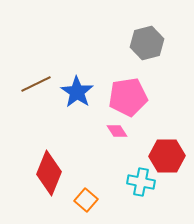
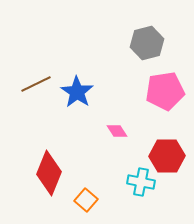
pink pentagon: moved 37 px right, 6 px up
